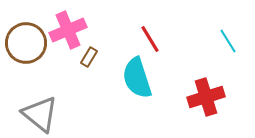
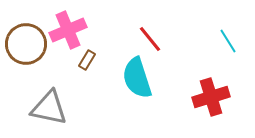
red line: rotated 8 degrees counterclockwise
brown circle: moved 1 px down
brown rectangle: moved 2 px left, 3 px down
red cross: moved 5 px right
gray triangle: moved 9 px right, 6 px up; rotated 27 degrees counterclockwise
